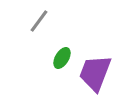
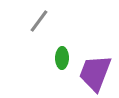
green ellipse: rotated 30 degrees counterclockwise
